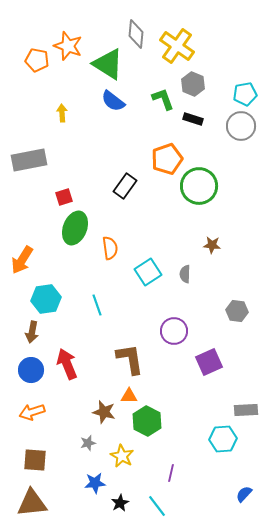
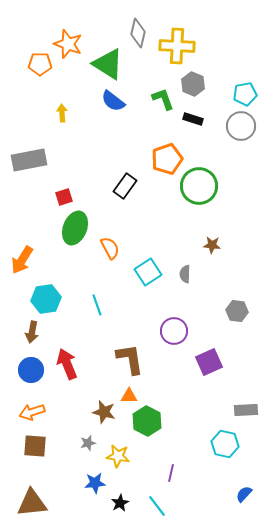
gray diamond at (136, 34): moved 2 px right, 1 px up; rotated 8 degrees clockwise
orange star at (68, 46): moved 2 px up
yellow cross at (177, 46): rotated 32 degrees counterclockwise
orange pentagon at (37, 60): moved 3 px right, 4 px down; rotated 10 degrees counterclockwise
orange semicircle at (110, 248): rotated 20 degrees counterclockwise
cyan hexagon at (223, 439): moved 2 px right, 5 px down; rotated 16 degrees clockwise
yellow star at (122, 456): moved 4 px left; rotated 20 degrees counterclockwise
brown square at (35, 460): moved 14 px up
